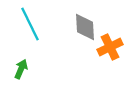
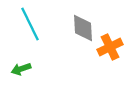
gray diamond: moved 2 px left, 1 px down
green arrow: rotated 132 degrees counterclockwise
